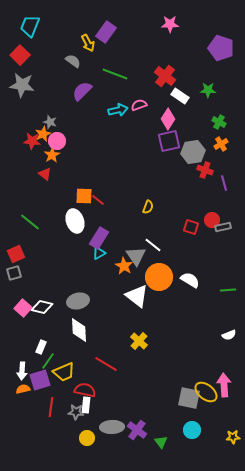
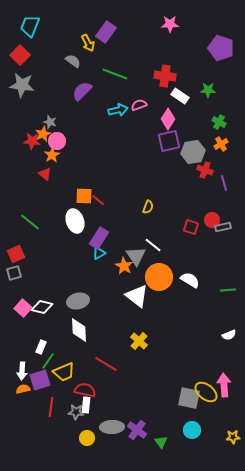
red cross at (165, 76): rotated 30 degrees counterclockwise
